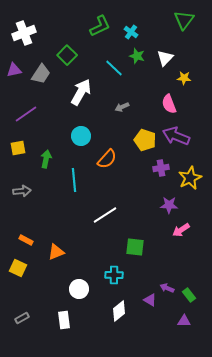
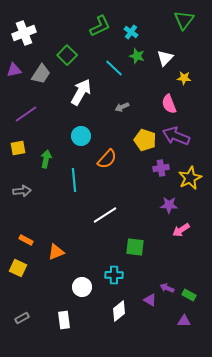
white circle at (79, 289): moved 3 px right, 2 px up
green rectangle at (189, 295): rotated 24 degrees counterclockwise
